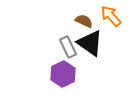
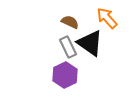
orange arrow: moved 4 px left, 2 px down
brown semicircle: moved 14 px left, 1 px down
purple hexagon: moved 2 px right, 1 px down
